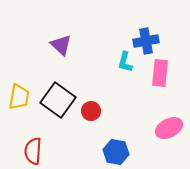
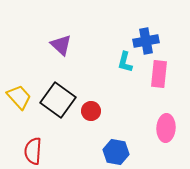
pink rectangle: moved 1 px left, 1 px down
yellow trapezoid: rotated 52 degrees counterclockwise
pink ellipse: moved 3 px left; rotated 60 degrees counterclockwise
